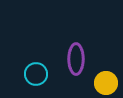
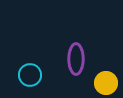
cyan circle: moved 6 px left, 1 px down
